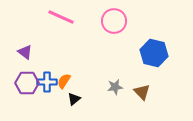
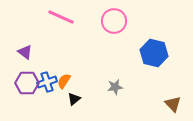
blue cross: rotated 18 degrees counterclockwise
brown triangle: moved 31 px right, 12 px down
